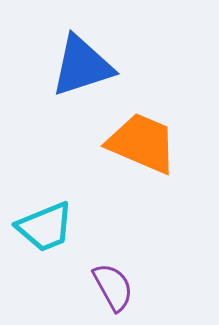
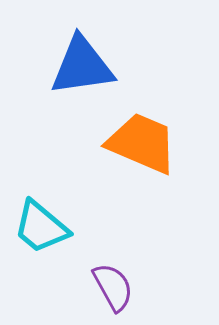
blue triangle: rotated 10 degrees clockwise
cyan trapezoid: moved 4 px left; rotated 62 degrees clockwise
